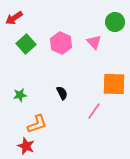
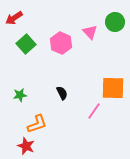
pink triangle: moved 4 px left, 10 px up
orange square: moved 1 px left, 4 px down
